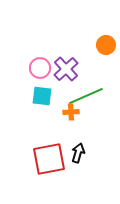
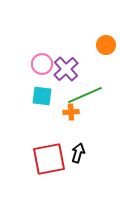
pink circle: moved 2 px right, 4 px up
green line: moved 1 px left, 1 px up
